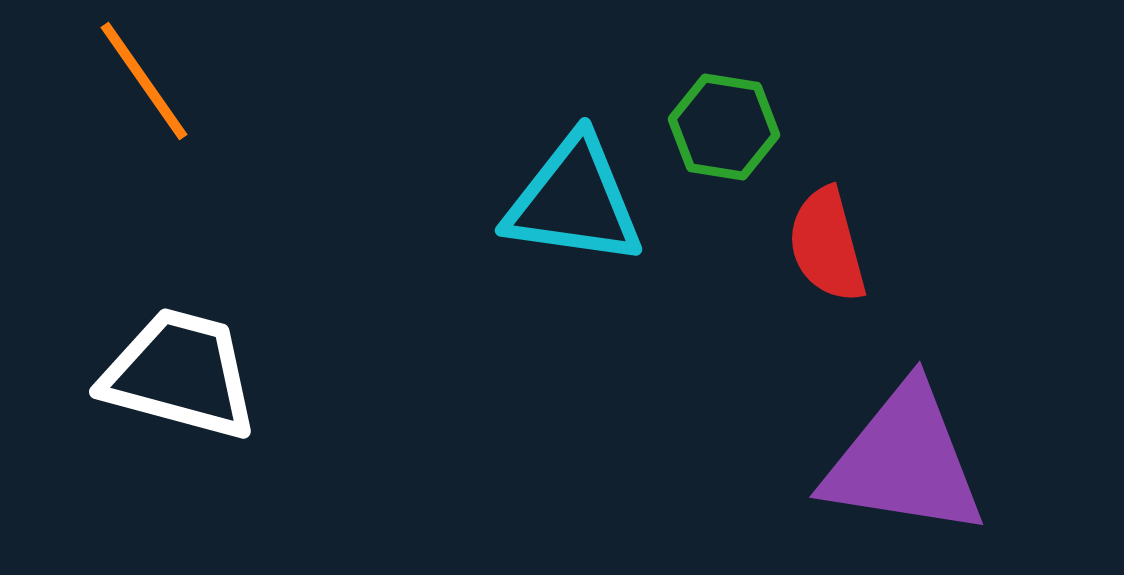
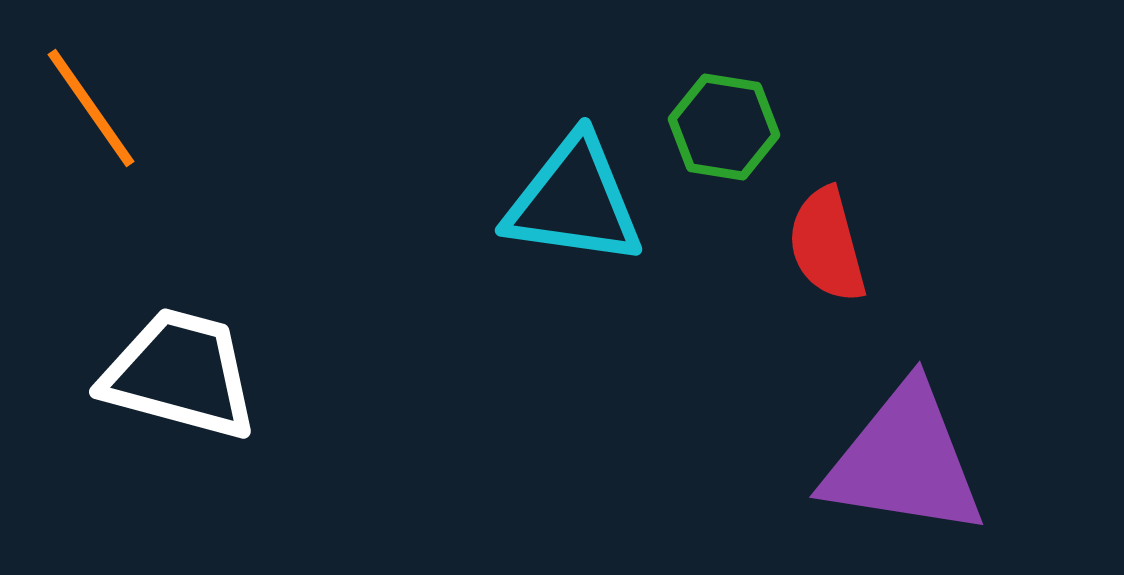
orange line: moved 53 px left, 27 px down
